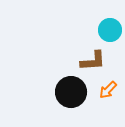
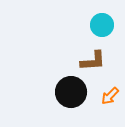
cyan circle: moved 8 px left, 5 px up
orange arrow: moved 2 px right, 6 px down
